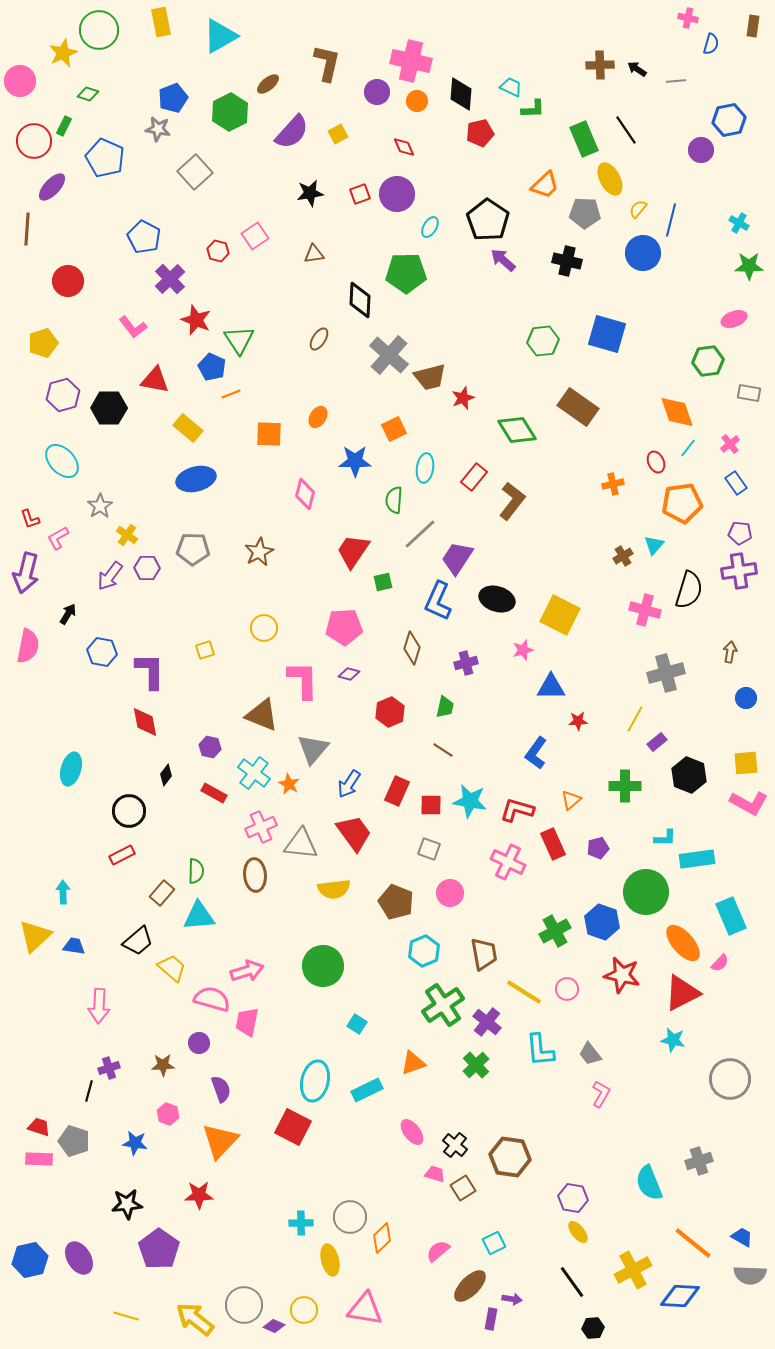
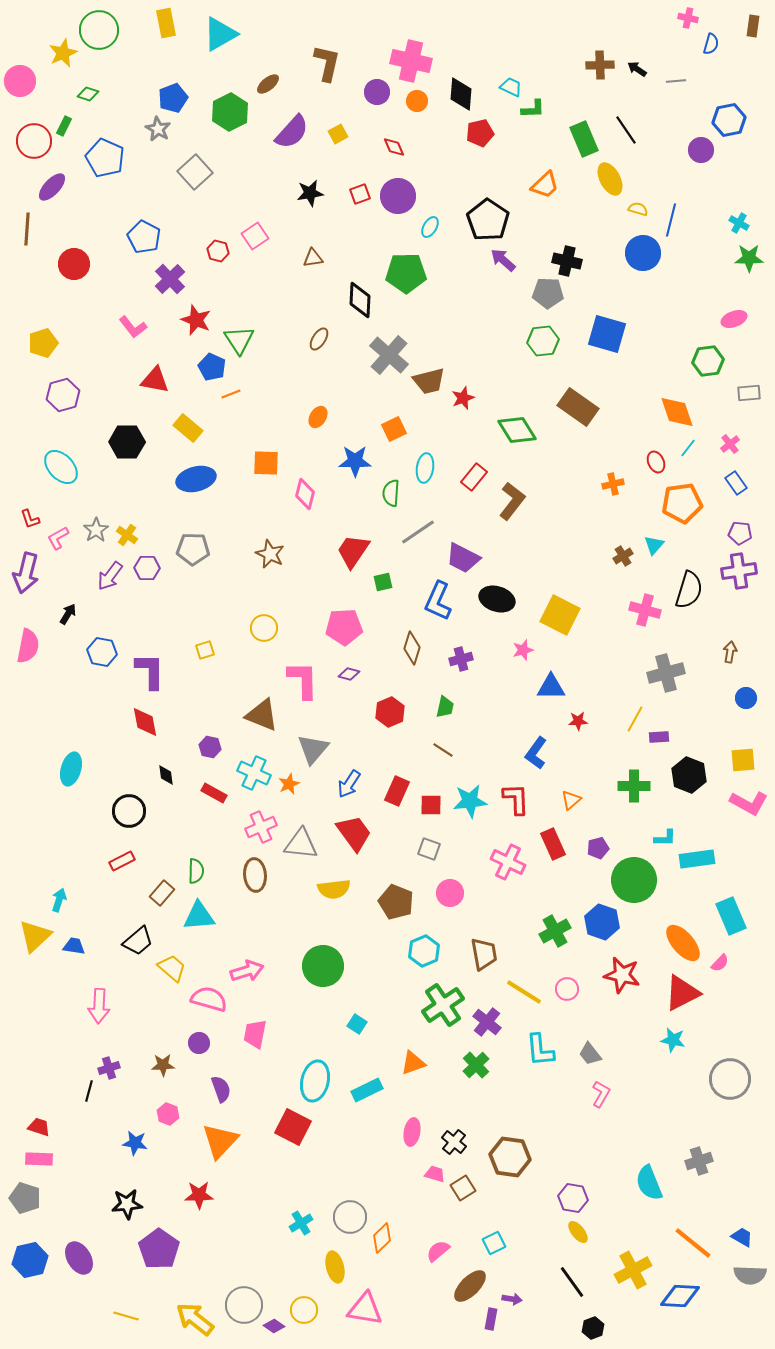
yellow rectangle at (161, 22): moved 5 px right, 1 px down
cyan triangle at (220, 36): moved 2 px up
gray star at (158, 129): rotated 20 degrees clockwise
red diamond at (404, 147): moved 10 px left
purple circle at (397, 194): moved 1 px right, 2 px down
yellow semicircle at (638, 209): rotated 66 degrees clockwise
gray pentagon at (585, 213): moved 37 px left, 80 px down
brown triangle at (314, 254): moved 1 px left, 4 px down
green star at (749, 266): moved 8 px up
red circle at (68, 281): moved 6 px right, 17 px up
brown trapezoid at (430, 377): moved 1 px left, 4 px down
gray rectangle at (749, 393): rotated 15 degrees counterclockwise
black hexagon at (109, 408): moved 18 px right, 34 px down
orange square at (269, 434): moved 3 px left, 29 px down
cyan ellipse at (62, 461): moved 1 px left, 6 px down
green semicircle at (394, 500): moved 3 px left, 7 px up
gray star at (100, 506): moved 4 px left, 24 px down
gray line at (420, 534): moved 2 px left, 2 px up; rotated 9 degrees clockwise
brown star at (259, 552): moved 11 px right, 2 px down; rotated 20 degrees counterclockwise
purple trapezoid at (457, 558): moved 6 px right; rotated 96 degrees counterclockwise
purple cross at (466, 663): moved 5 px left, 4 px up
purple rectangle at (657, 742): moved 2 px right, 5 px up; rotated 36 degrees clockwise
yellow square at (746, 763): moved 3 px left, 3 px up
cyan cross at (254, 773): rotated 12 degrees counterclockwise
black diamond at (166, 775): rotated 45 degrees counterclockwise
orange star at (289, 784): rotated 20 degrees clockwise
green cross at (625, 786): moved 9 px right
cyan star at (470, 801): rotated 16 degrees counterclockwise
red L-shape at (517, 810): moved 1 px left, 11 px up; rotated 72 degrees clockwise
red rectangle at (122, 855): moved 6 px down
cyan arrow at (63, 892): moved 4 px left, 8 px down; rotated 20 degrees clockwise
green circle at (646, 892): moved 12 px left, 12 px up
pink semicircle at (212, 999): moved 3 px left
pink trapezoid at (247, 1022): moved 8 px right, 12 px down
pink ellipse at (412, 1132): rotated 48 degrees clockwise
gray pentagon at (74, 1141): moved 49 px left, 57 px down
black cross at (455, 1145): moved 1 px left, 3 px up
cyan cross at (301, 1223): rotated 30 degrees counterclockwise
yellow ellipse at (330, 1260): moved 5 px right, 7 px down
purple diamond at (274, 1326): rotated 10 degrees clockwise
black hexagon at (593, 1328): rotated 15 degrees counterclockwise
